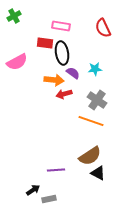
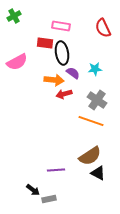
black arrow: rotated 72 degrees clockwise
